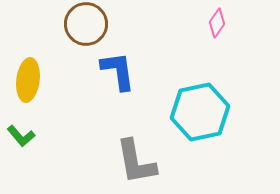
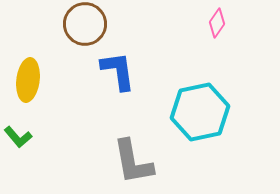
brown circle: moved 1 px left
green L-shape: moved 3 px left, 1 px down
gray L-shape: moved 3 px left
